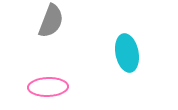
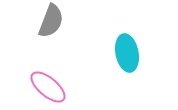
pink ellipse: rotated 42 degrees clockwise
